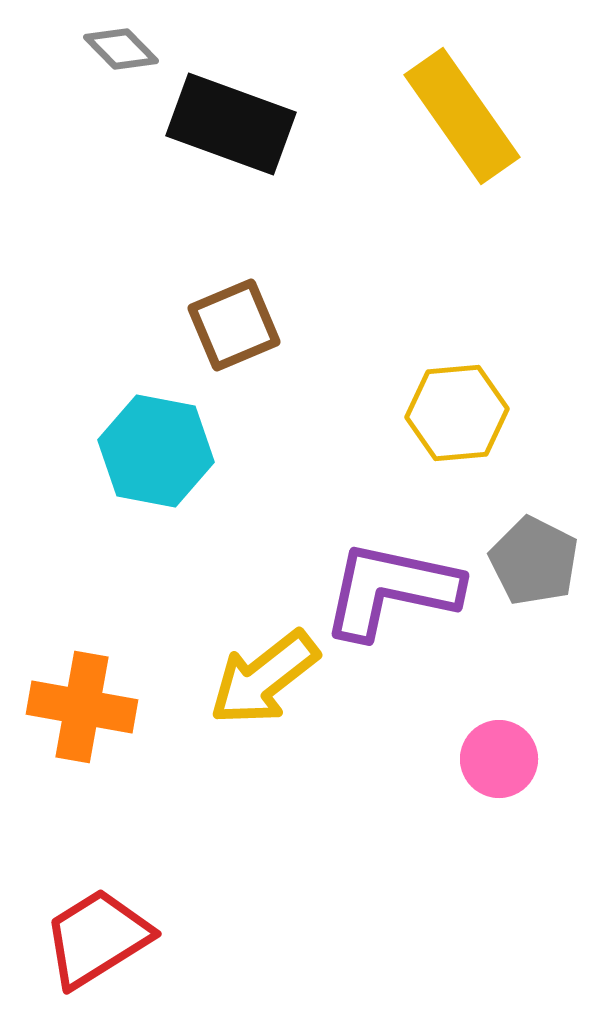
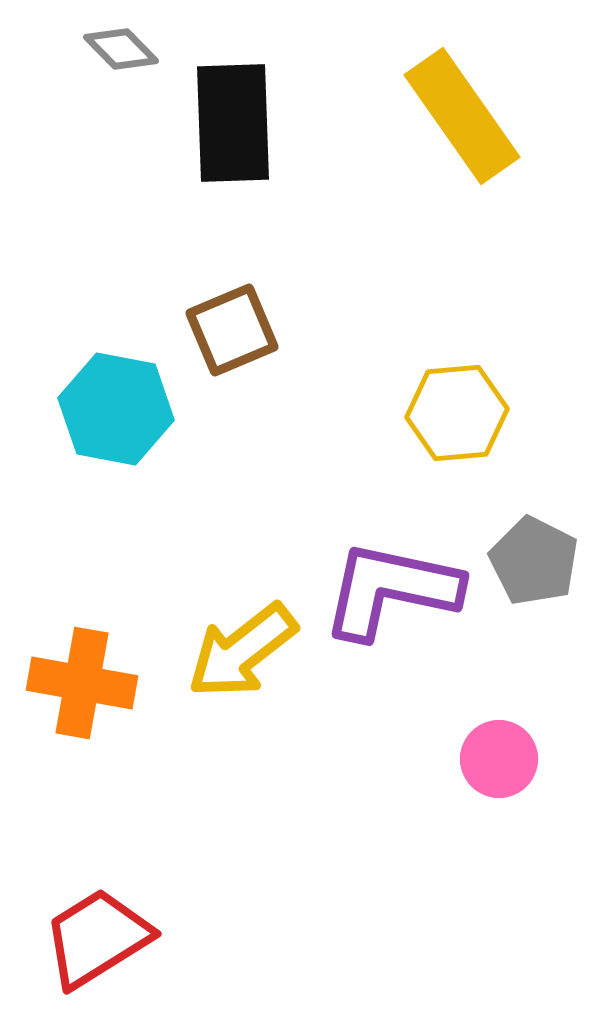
black rectangle: moved 2 px right, 1 px up; rotated 68 degrees clockwise
brown square: moved 2 px left, 5 px down
cyan hexagon: moved 40 px left, 42 px up
yellow arrow: moved 22 px left, 27 px up
orange cross: moved 24 px up
